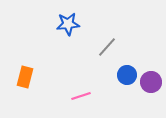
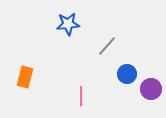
gray line: moved 1 px up
blue circle: moved 1 px up
purple circle: moved 7 px down
pink line: rotated 72 degrees counterclockwise
